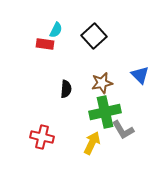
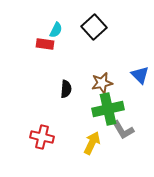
black square: moved 9 px up
green cross: moved 3 px right, 3 px up
